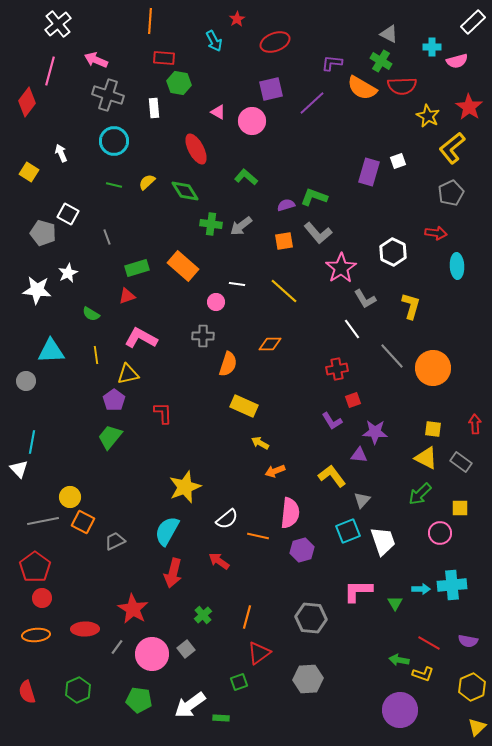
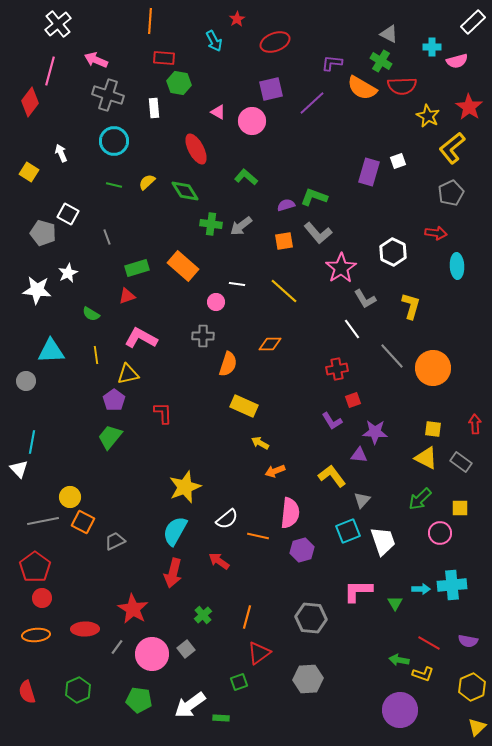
red diamond at (27, 102): moved 3 px right
green arrow at (420, 494): moved 5 px down
cyan semicircle at (167, 531): moved 8 px right
